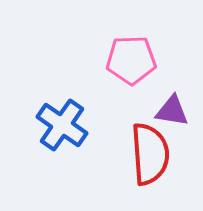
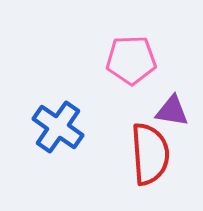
blue cross: moved 4 px left, 2 px down
